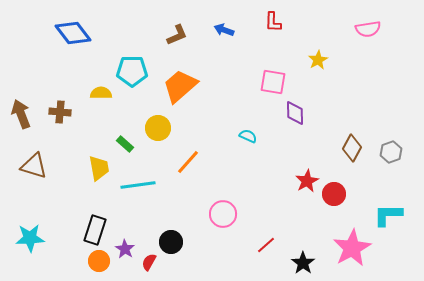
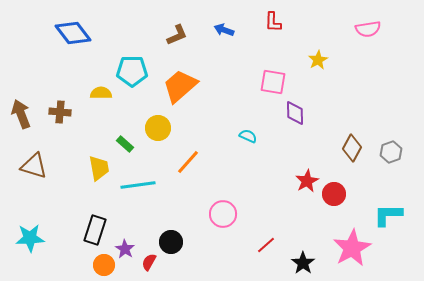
orange circle: moved 5 px right, 4 px down
